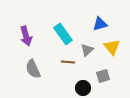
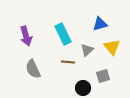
cyan rectangle: rotated 10 degrees clockwise
